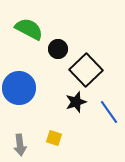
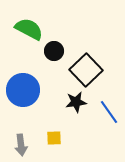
black circle: moved 4 px left, 2 px down
blue circle: moved 4 px right, 2 px down
black star: rotated 10 degrees clockwise
yellow square: rotated 21 degrees counterclockwise
gray arrow: moved 1 px right
